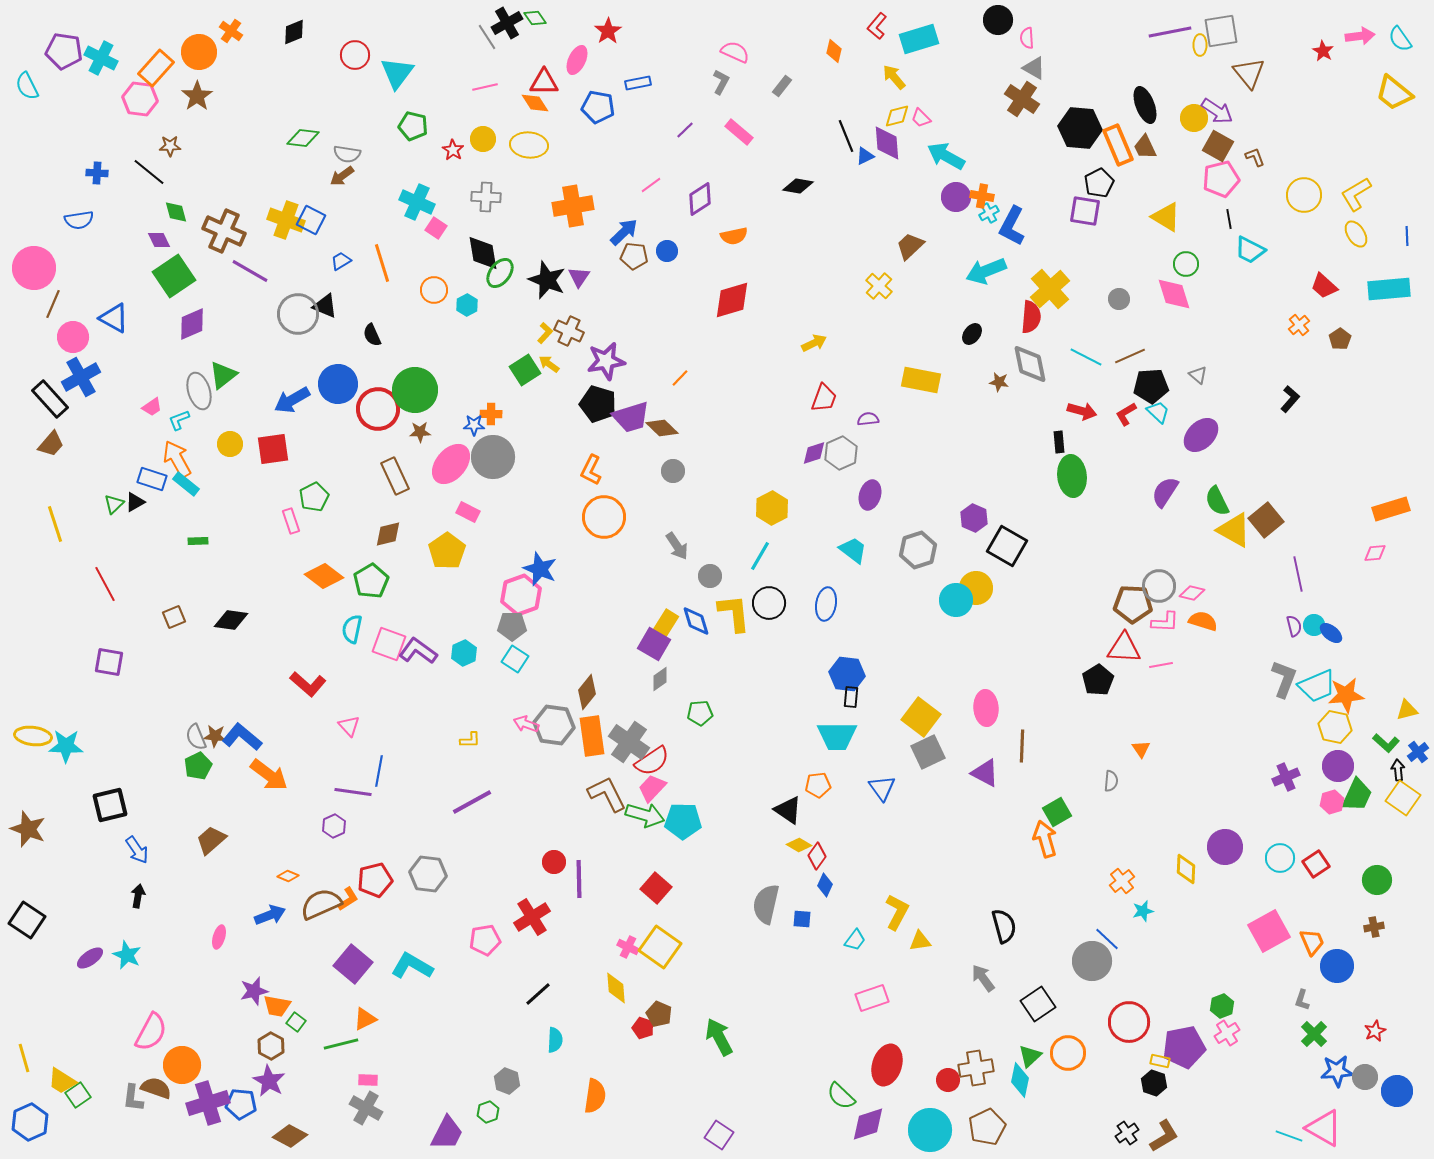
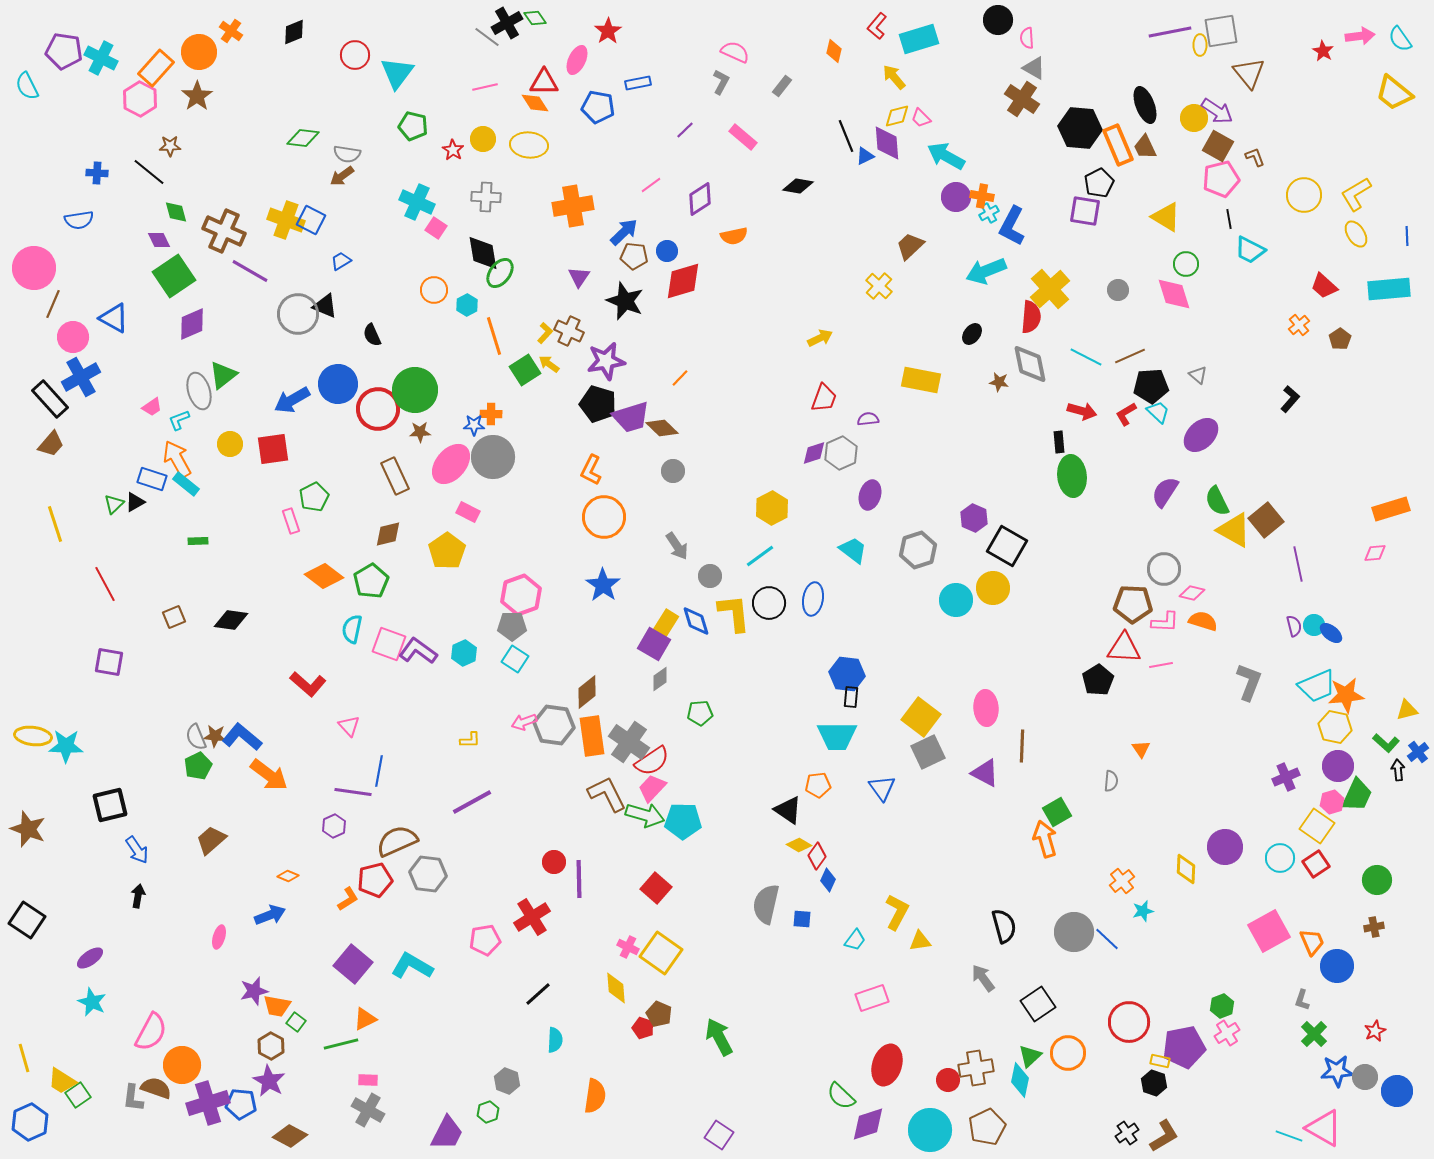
gray line at (487, 37): rotated 20 degrees counterclockwise
pink hexagon at (140, 99): rotated 20 degrees clockwise
pink rectangle at (739, 132): moved 4 px right, 5 px down
orange line at (382, 263): moved 112 px right, 73 px down
black star at (547, 280): moved 78 px right, 21 px down
gray circle at (1119, 299): moved 1 px left, 9 px up
red diamond at (732, 300): moved 49 px left, 19 px up
yellow arrow at (814, 343): moved 6 px right, 5 px up
cyan line at (760, 556): rotated 24 degrees clockwise
blue star at (540, 569): moved 63 px right, 16 px down; rotated 12 degrees clockwise
purple line at (1298, 574): moved 10 px up
gray circle at (1159, 586): moved 5 px right, 17 px up
yellow circle at (976, 588): moved 17 px right
blue ellipse at (826, 604): moved 13 px left, 5 px up
gray L-shape at (1284, 679): moved 35 px left, 3 px down
brown diamond at (587, 692): rotated 12 degrees clockwise
pink arrow at (526, 724): moved 2 px left, 2 px up; rotated 40 degrees counterclockwise
yellow square at (1403, 798): moved 86 px left, 28 px down
blue diamond at (825, 885): moved 3 px right, 5 px up
brown semicircle at (321, 904): moved 76 px right, 63 px up
yellow square at (660, 947): moved 1 px right, 6 px down
cyan star at (127, 955): moved 35 px left, 47 px down
gray circle at (1092, 961): moved 18 px left, 29 px up
gray cross at (366, 1108): moved 2 px right, 2 px down
